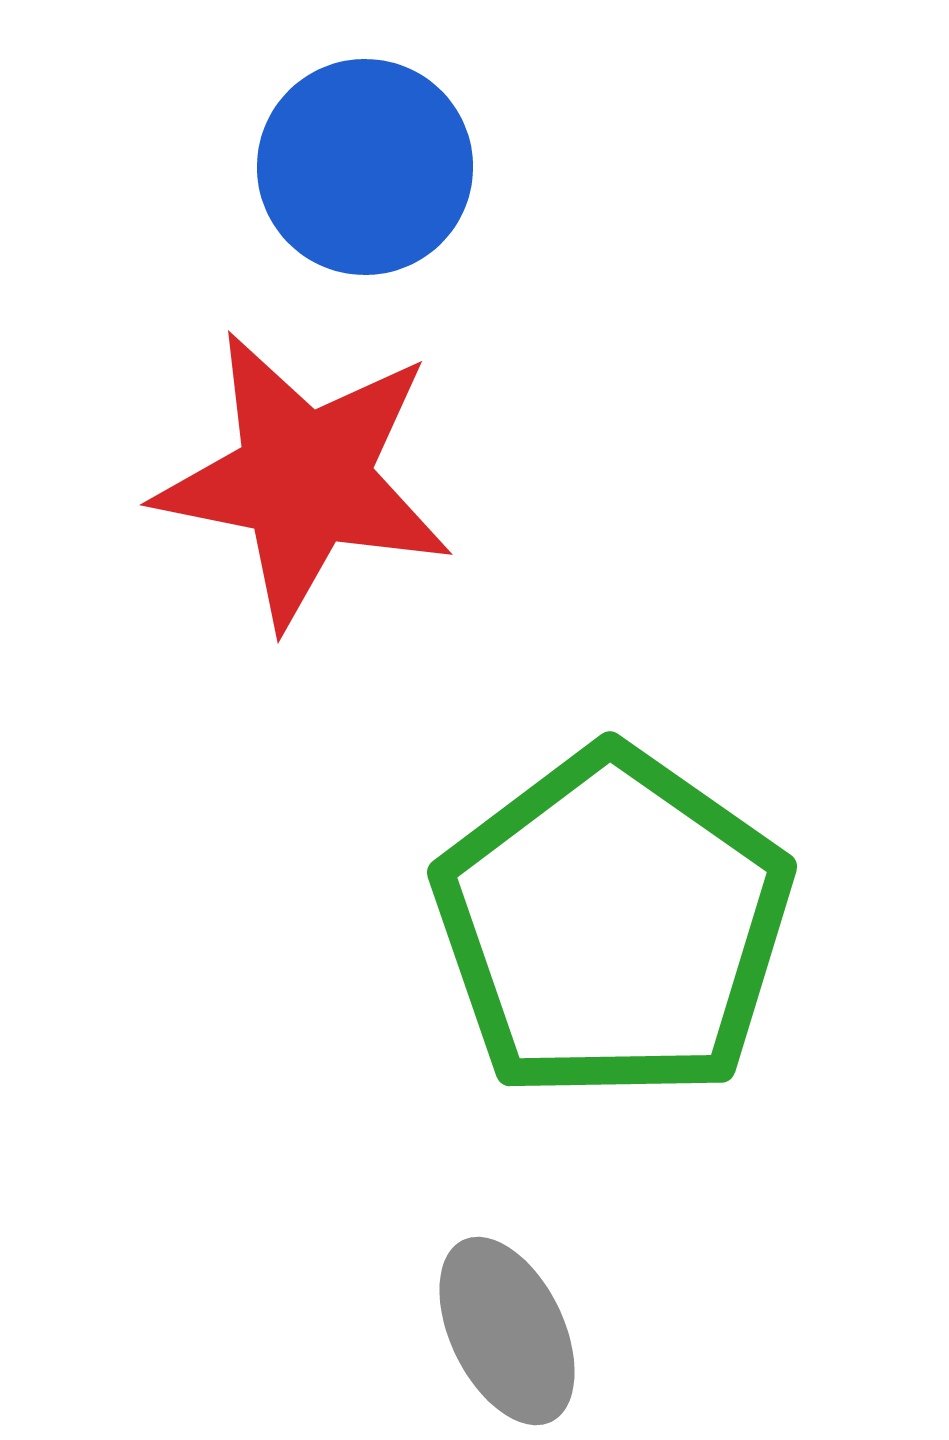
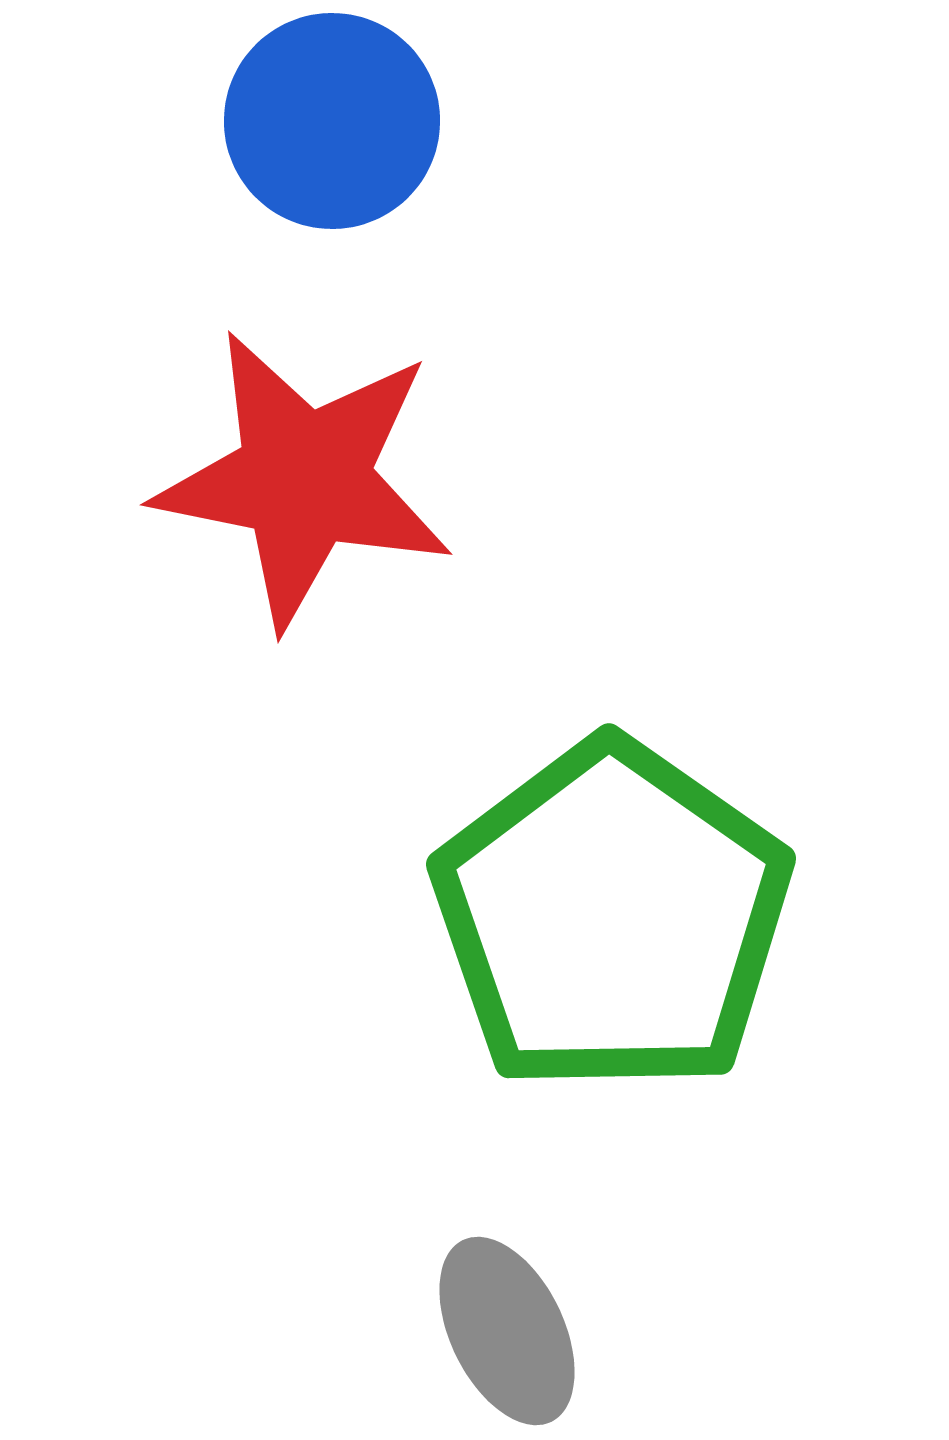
blue circle: moved 33 px left, 46 px up
green pentagon: moved 1 px left, 8 px up
